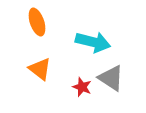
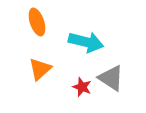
cyan arrow: moved 7 px left
orange triangle: rotated 40 degrees clockwise
